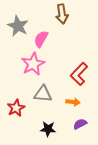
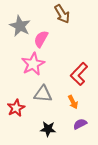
brown arrow: rotated 24 degrees counterclockwise
gray star: moved 2 px right
orange arrow: rotated 56 degrees clockwise
